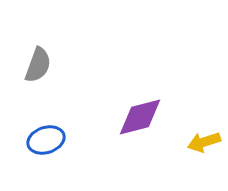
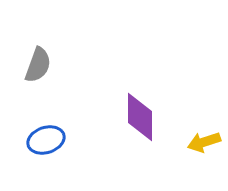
purple diamond: rotated 75 degrees counterclockwise
